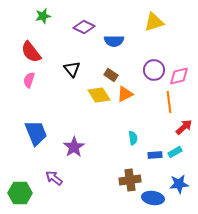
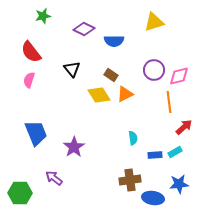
purple diamond: moved 2 px down
